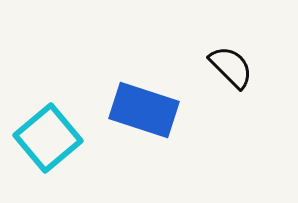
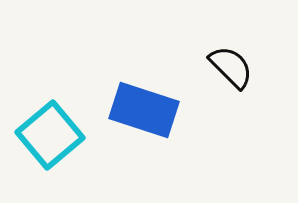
cyan square: moved 2 px right, 3 px up
